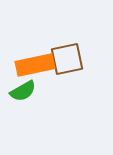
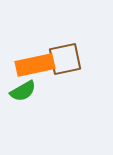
brown square: moved 2 px left
